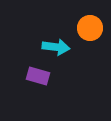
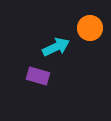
cyan arrow: rotated 32 degrees counterclockwise
